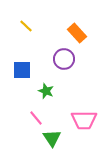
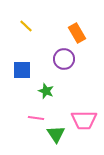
orange rectangle: rotated 12 degrees clockwise
pink line: rotated 42 degrees counterclockwise
green triangle: moved 4 px right, 4 px up
